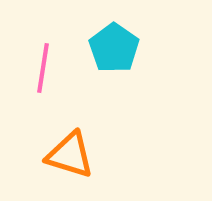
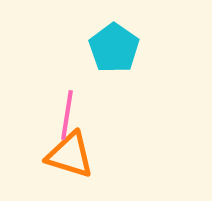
pink line: moved 24 px right, 47 px down
